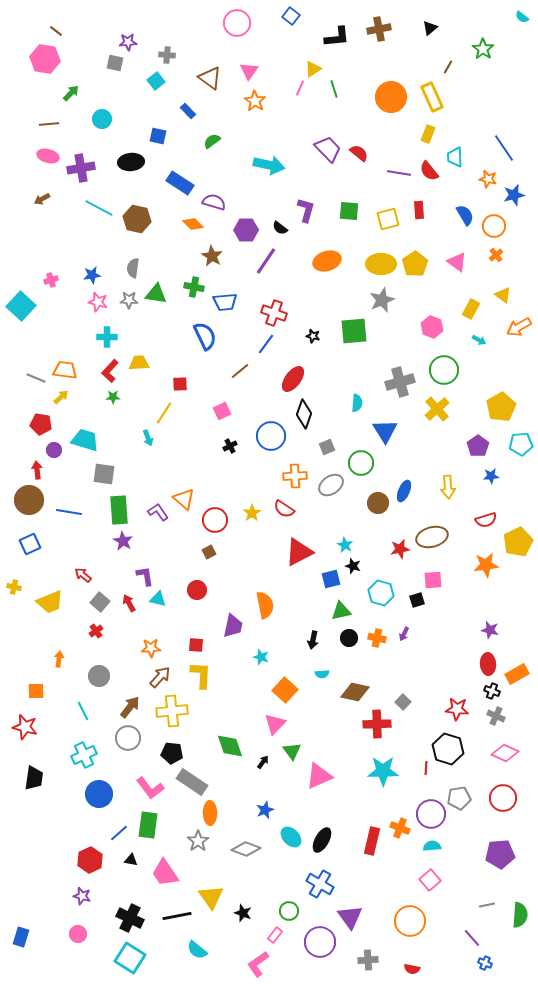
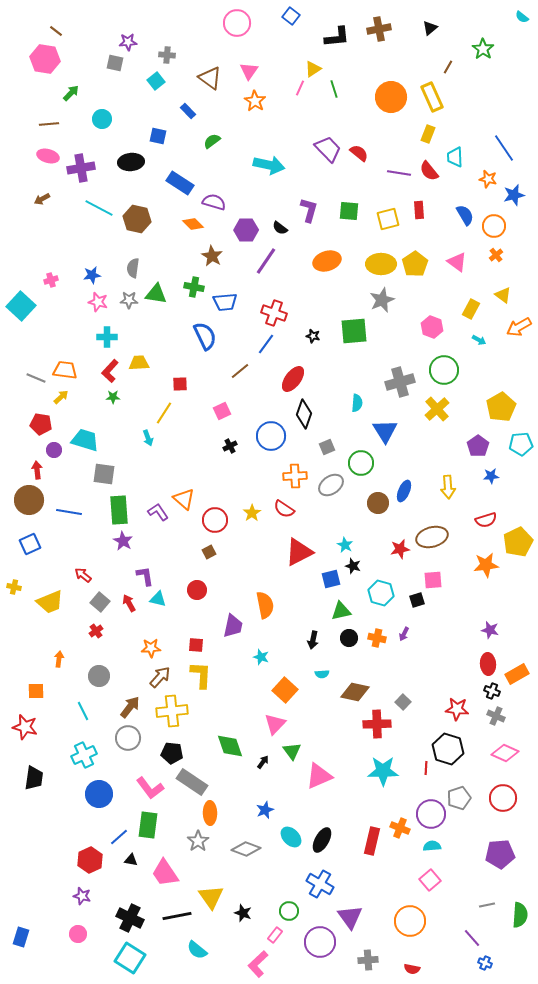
purple L-shape at (306, 210): moved 3 px right
gray pentagon at (459, 798): rotated 10 degrees counterclockwise
blue line at (119, 833): moved 4 px down
pink L-shape at (258, 964): rotated 8 degrees counterclockwise
